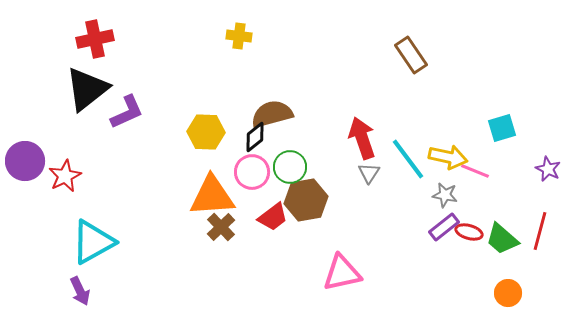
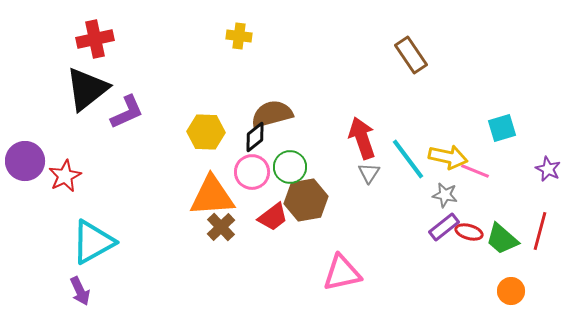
orange circle: moved 3 px right, 2 px up
